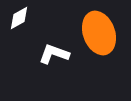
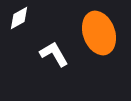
white L-shape: rotated 40 degrees clockwise
